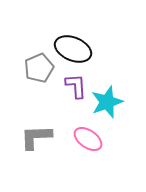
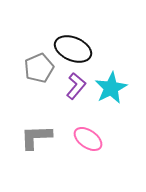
purple L-shape: rotated 44 degrees clockwise
cyan star: moved 4 px right, 14 px up; rotated 8 degrees counterclockwise
